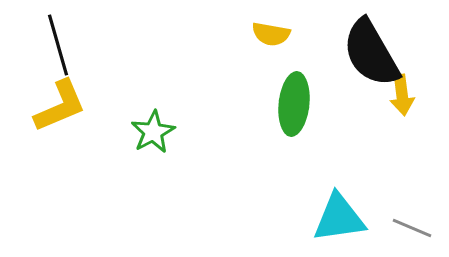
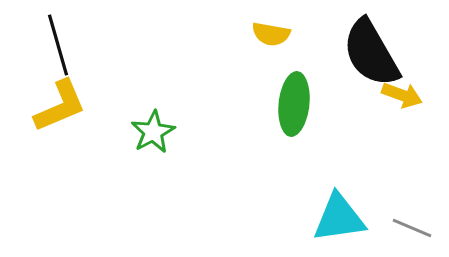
yellow arrow: rotated 63 degrees counterclockwise
